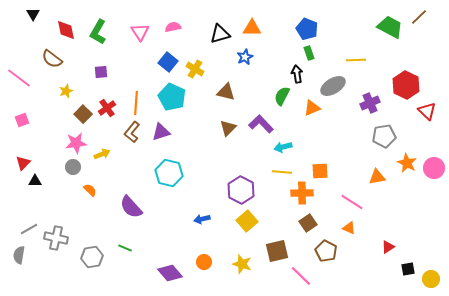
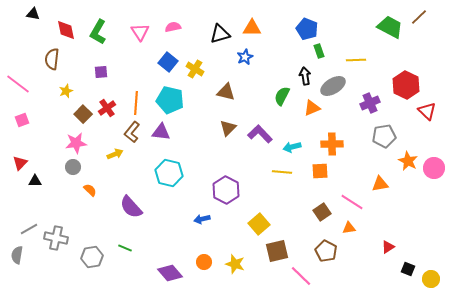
black triangle at (33, 14): rotated 48 degrees counterclockwise
green rectangle at (309, 53): moved 10 px right, 2 px up
brown semicircle at (52, 59): rotated 60 degrees clockwise
black arrow at (297, 74): moved 8 px right, 2 px down
pink line at (19, 78): moved 1 px left, 6 px down
cyan pentagon at (172, 97): moved 2 px left, 3 px down; rotated 12 degrees counterclockwise
purple L-shape at (261, 124): moved 1 px left, 10 px down
purple triangle at (161, 132): rotated 24 degrees clockwise
cyan arrow at (283, 147): moved 9 px right
yellow arrow at (102, 154): moved 13 px right
red triangle at (23, 163): moved 3 px left
orange star at (407, 163): moved 1 px right, 2 px up
orange triangle at (377, 177): moved 3 px right, 7 px down
purple hexagon at (241, 190): moved 15 px left
orange cross at (302, 193): moved 30 px right, 49 px up
yellow square at (247, 221): moved 12 px right, 3 px down
brown square at (308, 223): moved 14 px right, 11 px up
orange triangle at (349, 228): rotated 32 degrees counterclockwise
gray semicircle at (19, 255): moved 2 px left
yellow star at (242, 264): moved 7 px left
black square at (408, 269): rotated 32 degrees clockwise
